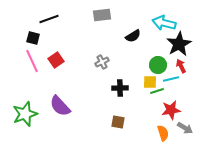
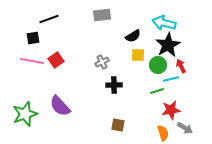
black square: rotated 24 degrees counterclockwise
black star: moved 11 px left, 1 px down
pink line: rotated 55 degrees counterclockwise
yellow square: moved 12 px left, 27 px up
black cross: moved 6 px left, 3 px up
brown square: moved 3 px down
